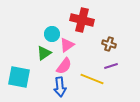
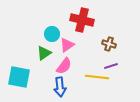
yellow line: moved 5 px right, 2 px up; rotated 15 degrees counterclockwise
